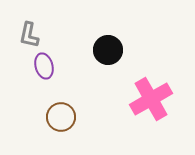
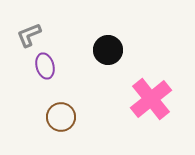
gray L-shape: rotated 56 degrees clockwise
purple ellipse: moved 1 px right
pink cross: rotated 9 degrees counterclockwise
